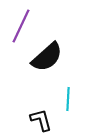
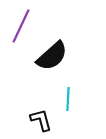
black semicircle: moved 5 px right, 1 px up
